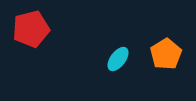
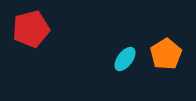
cyan ellipse: moved 7 px right
